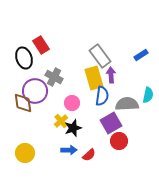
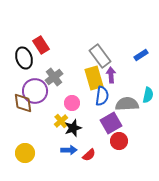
gray cross: rotated 24 degrees clockwise
